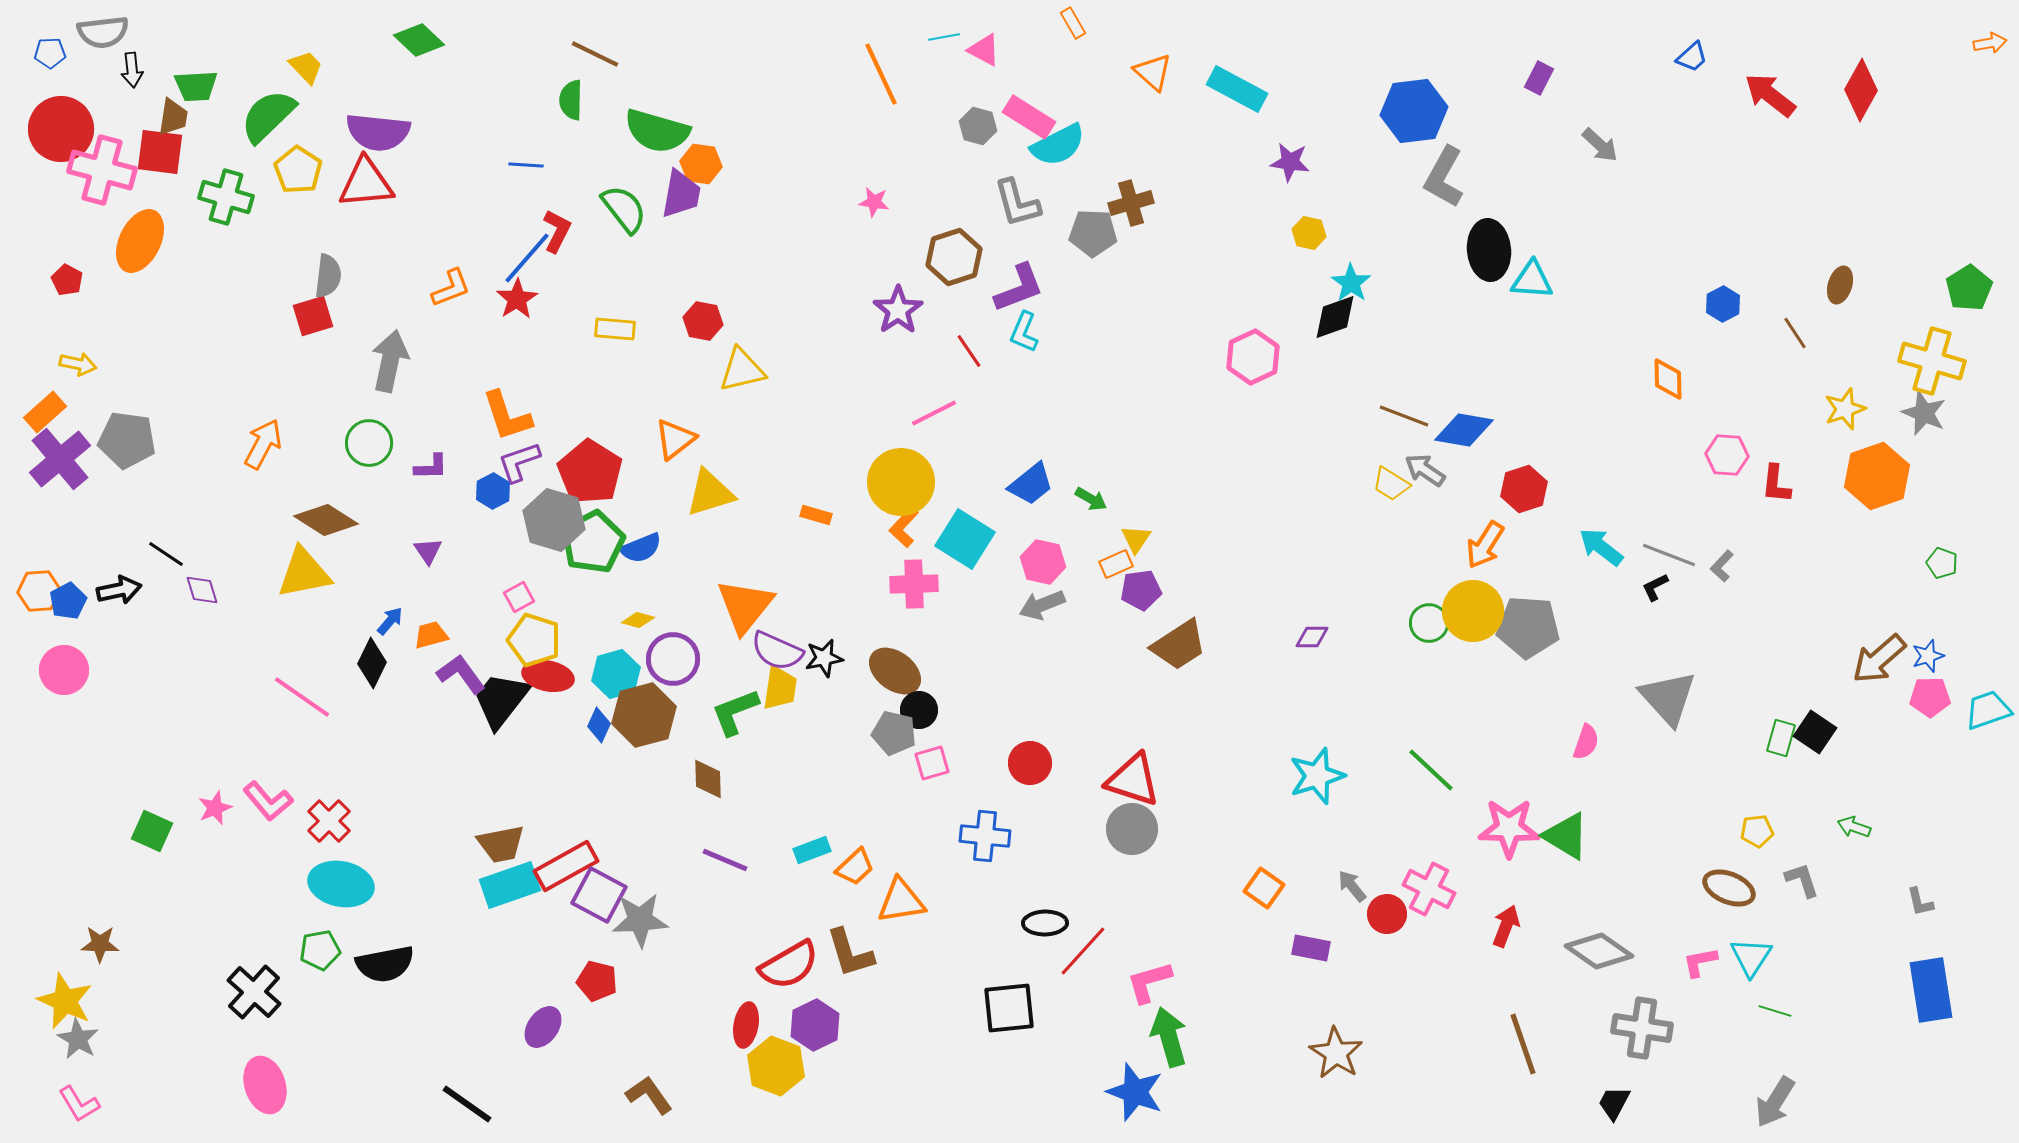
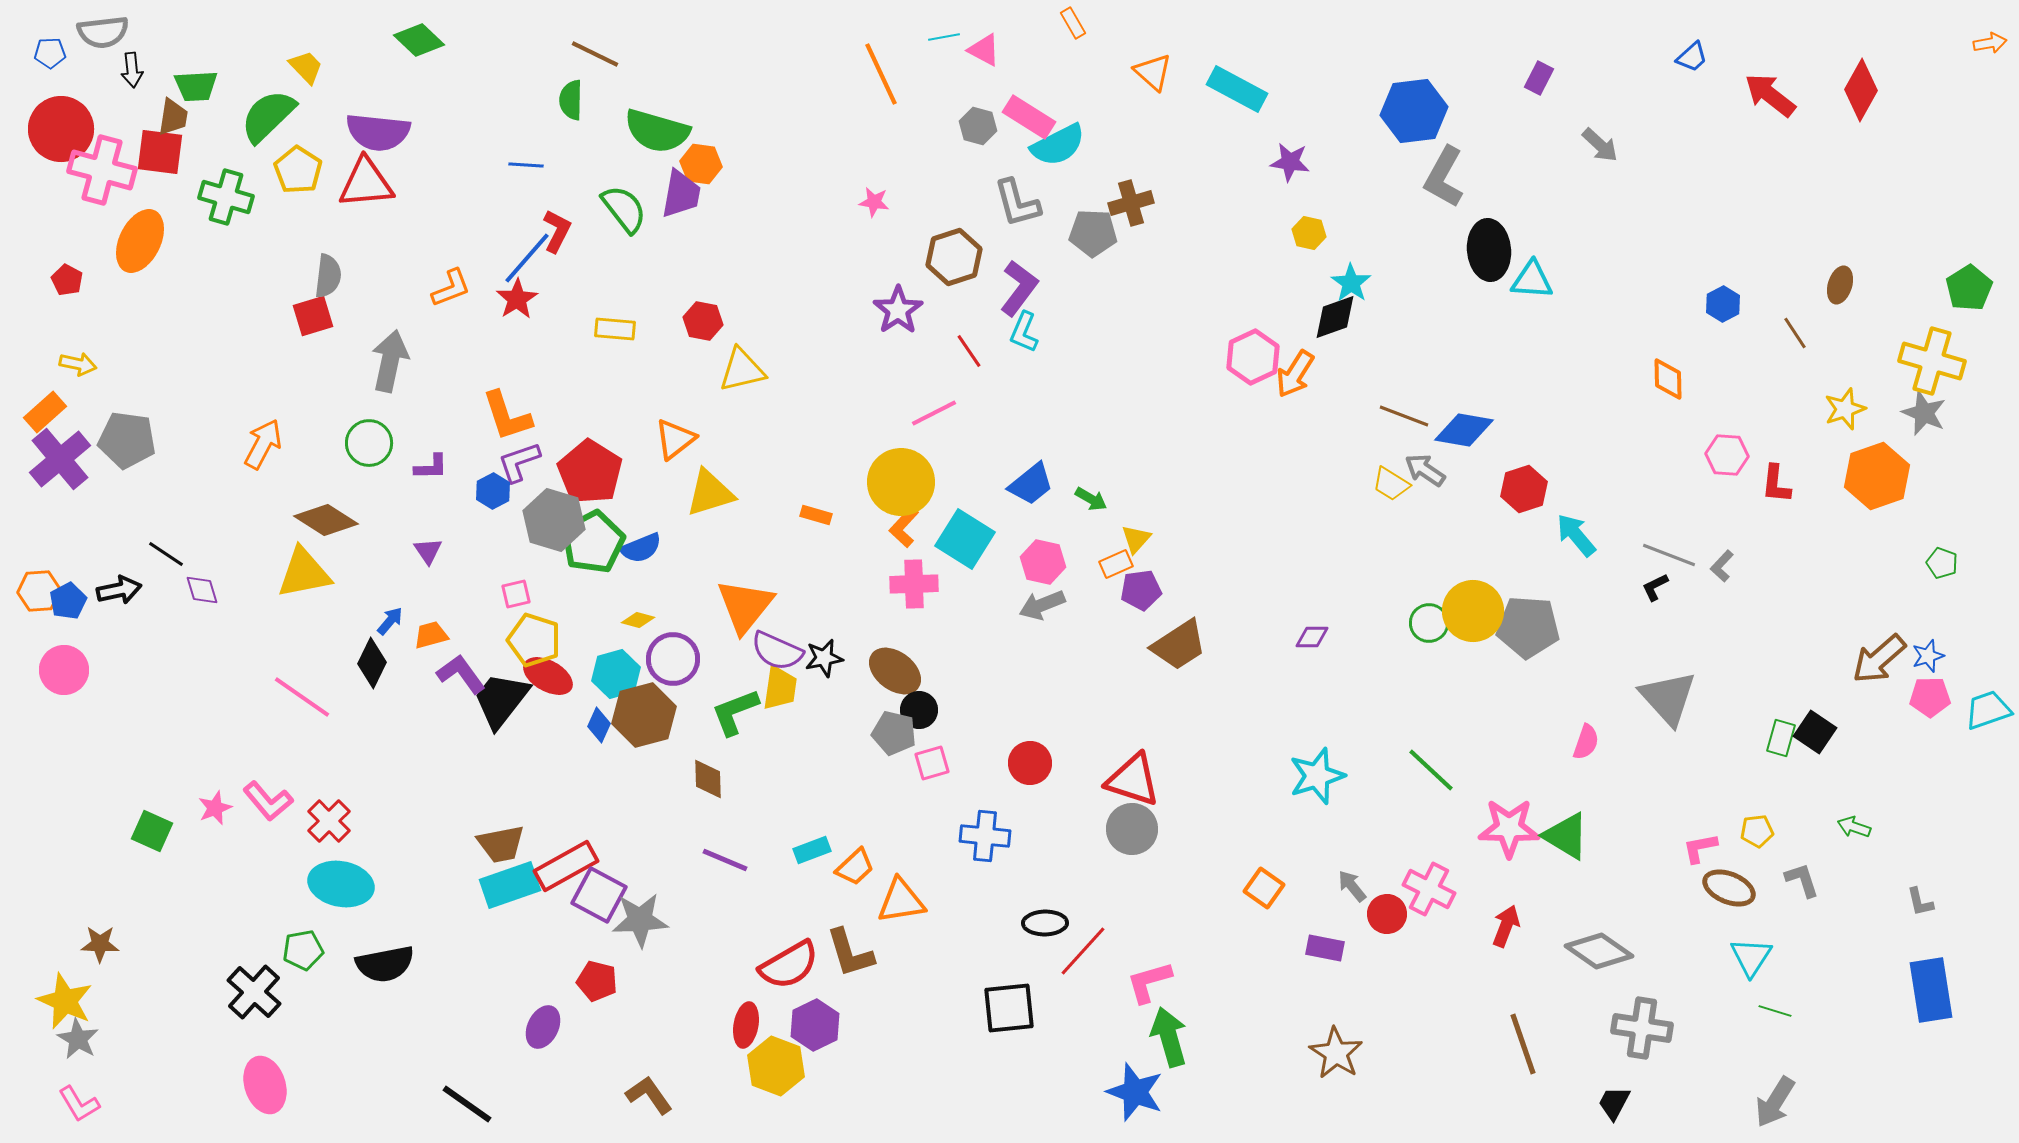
purple L-shape at (1019, 288): rotated 32 degrees counterclockwise
yellow triangle at (1136, 539): rotated 8 degrees clockwise
orange arrow at (1485, 545): moved 190 px left, 171 px up
cyan arrow at (1601, 547): moved 25 px left, 12 px up; rotated 12 degrees clockwise
pink square at (519, 597): moved 3 px left, 3 px up; rotated 16 degrees clockwise
red ellipse at (548, 676): rotated 18 degrees clockwise
purple rectangle at (1311, 948): moved 14 px right
green pentagon at (320, 950): moved 17 px left
pink L-shape at (1700, 962): moved 114 px up
purple ellipse at (543, 1027): rotated 9 degrees counterclockwise
